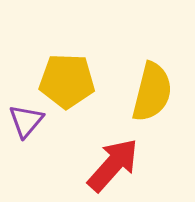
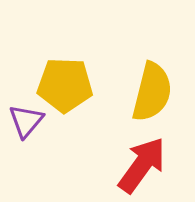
yellow pentagon: moved 2 px left, 4 px down
red arrow: moved 29 px right; rotated 6 degrees counterclockwise
